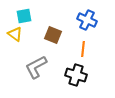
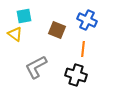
brown square: moved 4 px right, 5 px up
